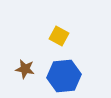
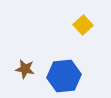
yellow square: moved 24 px right, 11 px up; rotated 18 degrees clockwise
